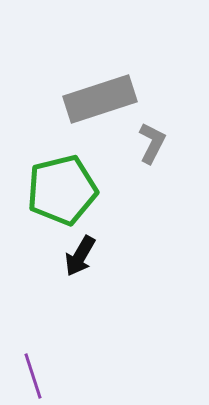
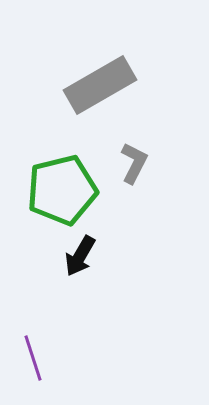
gray rectangle: moved 14 px up; rotated 12 degrees counterclockwise
gray L-shape: moved 18 px left, 20 px down
purple line: moved 18 px up
